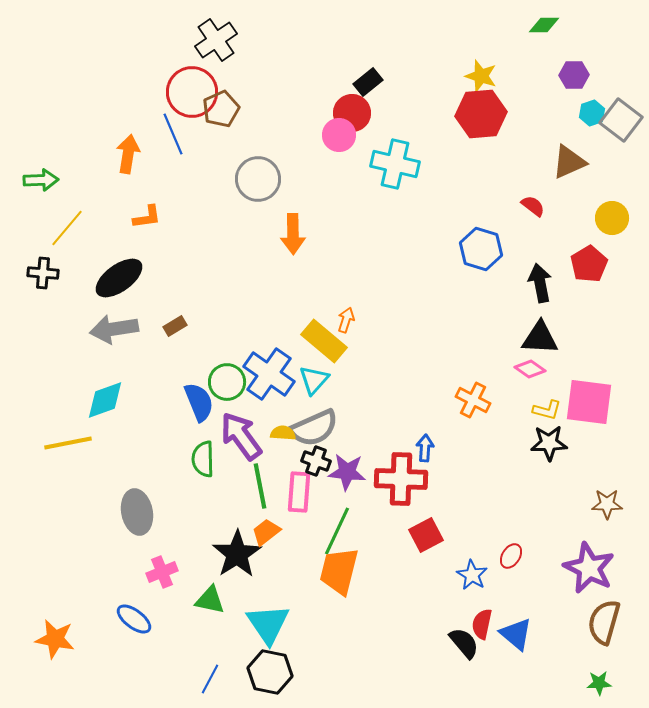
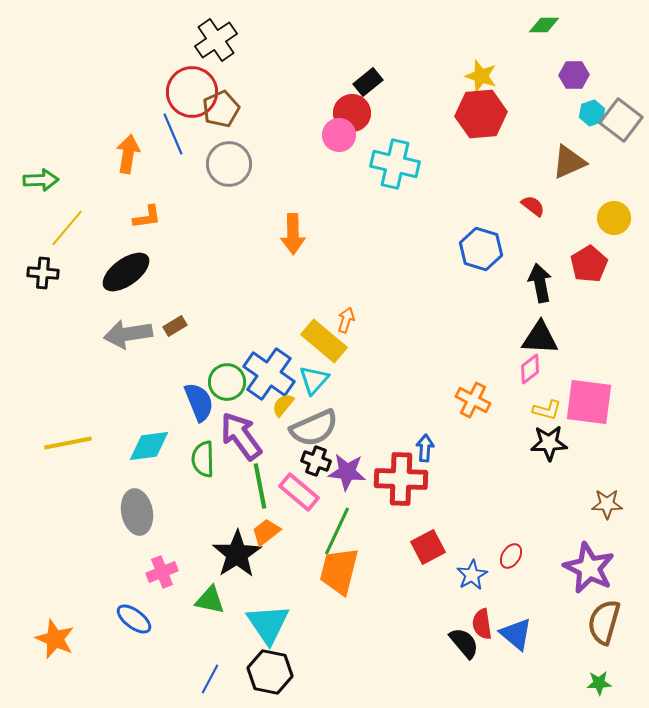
gray circle at (258, 179): moved 29 px left, 15 px up
yellow circle at (612, 218): moved 2 px right
black ellipse at (119, 278): moved 7 px right, 6 px up
gray arrow at (114, 329): moved 14 px right, 5 px down
pink diamond at (530, 369): rotated 72 degrees counterclockwise
cyan diamond at (105, 400): moved 44 px right, 46 px down; rotated 12 degrees clockwise
yellow semicircle at (283, 433): moved 28 px up; rotated 55 degrees counterclockwise
pink rectangle at (299, 492): rotated 54 degrees counterclockwise
red square at (426, 535): moved 2 px right, 12 px down
blue star at (472, 575): rotated 12 degrees clockwise
red semicircle at (482, 624): rotated 20 degrees counterclockwise
orange star at (55, 639): rotated 12 degrees clockwise
